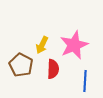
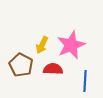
pink star: moved 3 px left
red semicircle: rotated 90 degrees counterclockwise
